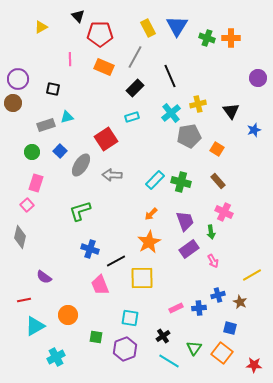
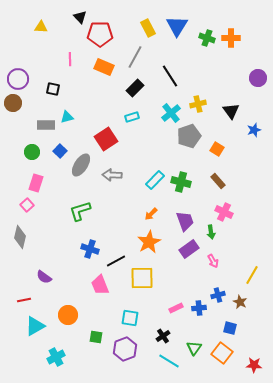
black triangle at (78, 16): moved 2 px right, 1 px down
yellow triangle at (41, 27): rotated 32 degrees clockwise
black line at (170, 76): rotated 10 degrees counterclockwise
gray rectangle at (46, 125): rotated 18 degrees clockwise
gray pentagon at (189, 136): rotated 10 degrees counterclockwise
yellow line at (252, 275): rotated 30 degrees counterclockwise
